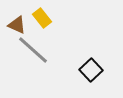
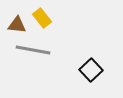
brown triangle: rotated 18 degrees counterclockwise
gray line: rotated 32 degrees counterclockwise
